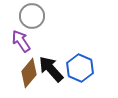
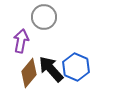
gray circle: moved 12 px right, 1 px down
purple arrow: rotated 45 degrees clockwise
blue hexagon: moved 4 px left, 1 px up
